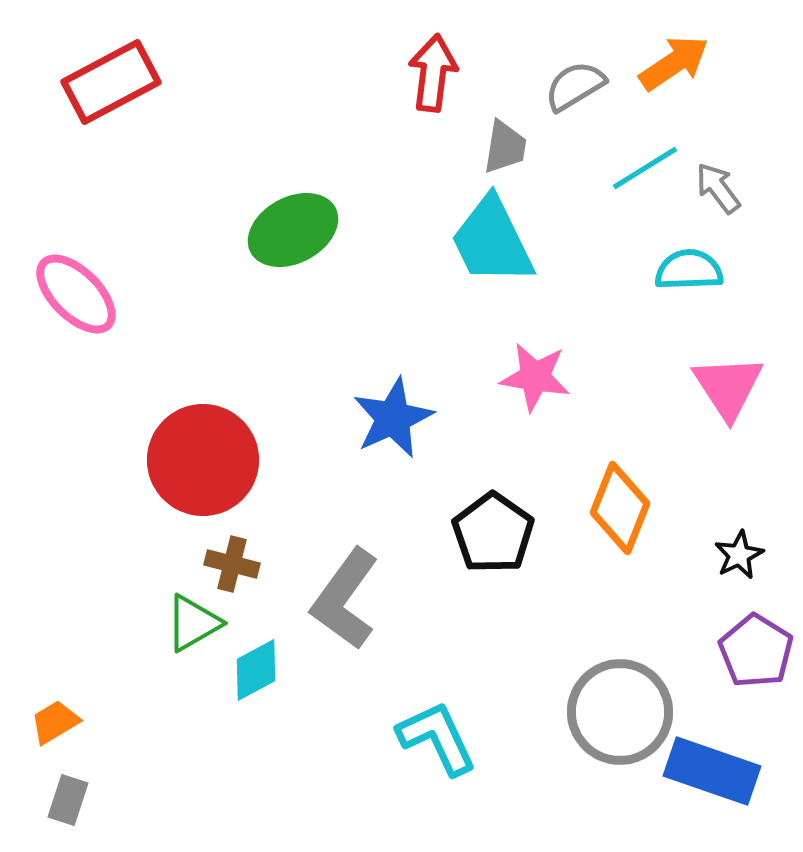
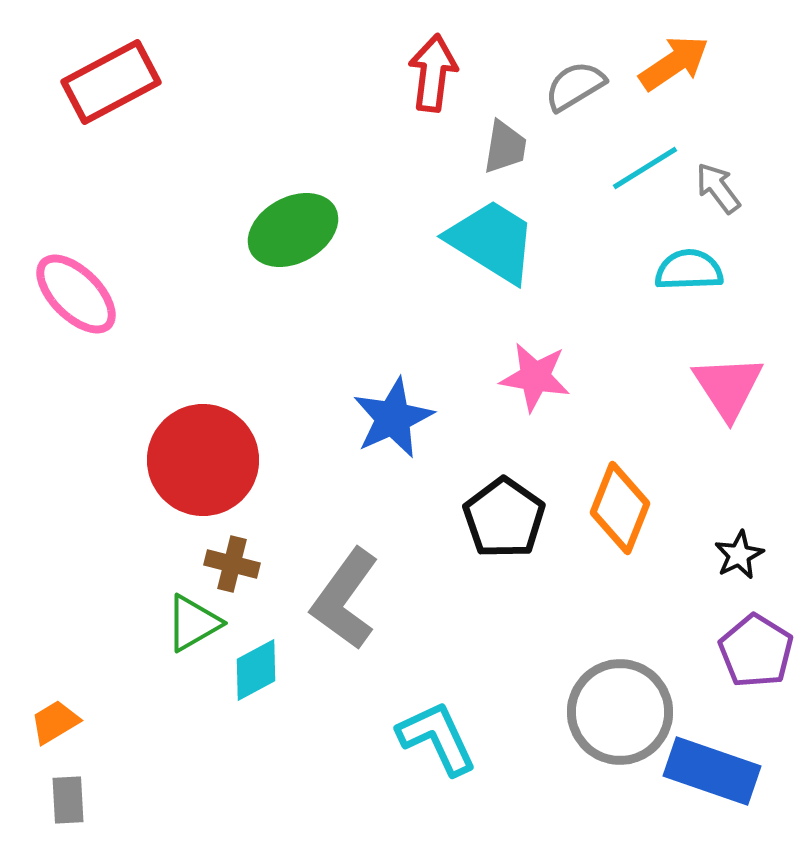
cyan trapezoid: rotated 148 degrees clockwise
black pentagon: moved 11 px right, 15 px up
gray rectangle: rotated 21 degrees counterclockwise
